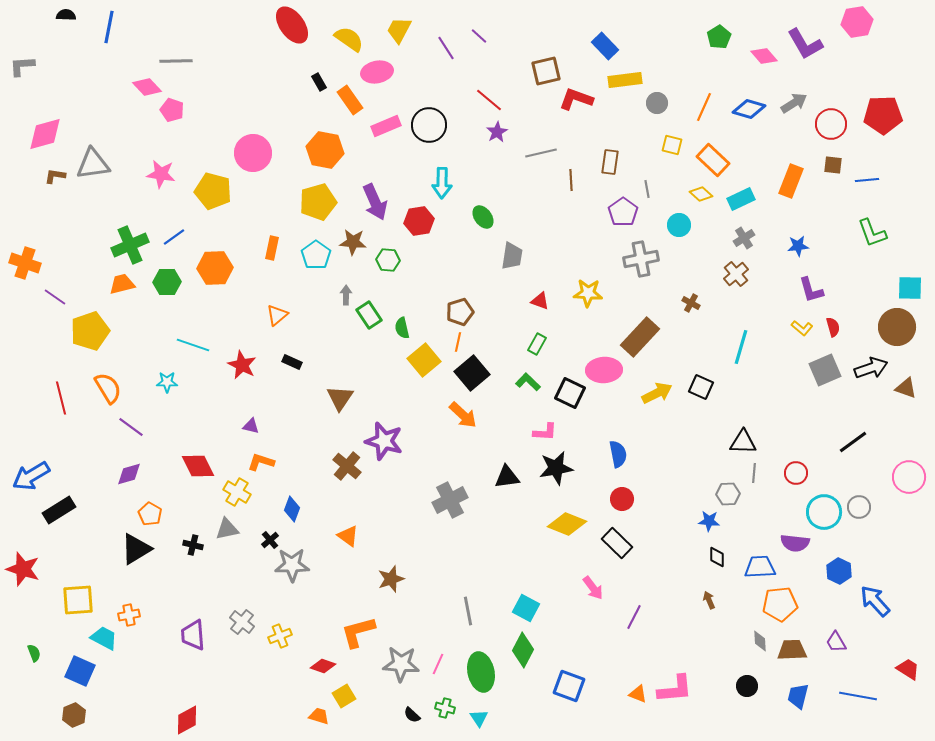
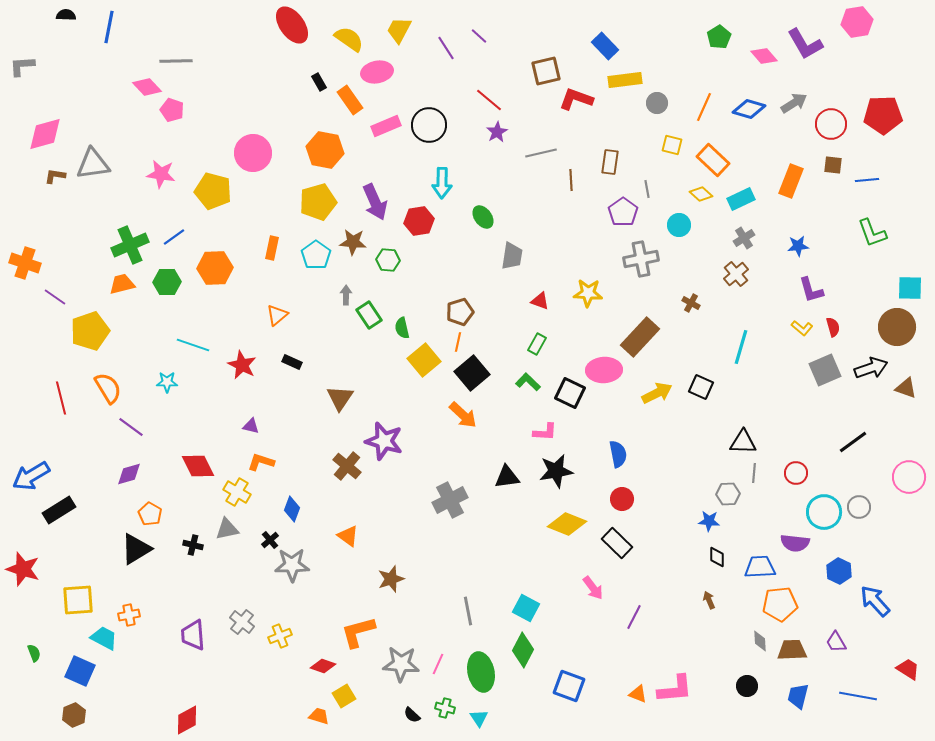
black star at (556, 468): moved 3 px down
